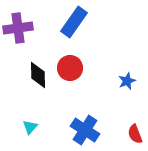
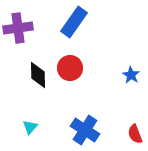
blue star: moved 4 px right, 6 px up; rotated 18 degrees counterclockwise
